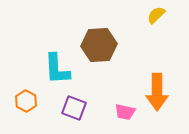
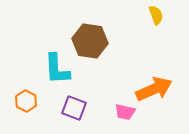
yellow semicircle: rotated 114 degrees clockwise
brown hexagon: moved 9 px left, 4 px up; rotated 12 degrees clockwise
orange arrow: moved 3 px left, 3 px up; rotated 114 degrees counterclockwise
